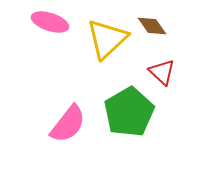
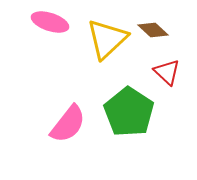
brown diamond: moved 1 px right, 4 px down; rotated 12 degrees counterclockwise
red triangle: moved 5 px right
green pentagon: rotated 9 degrees counterclockwise
